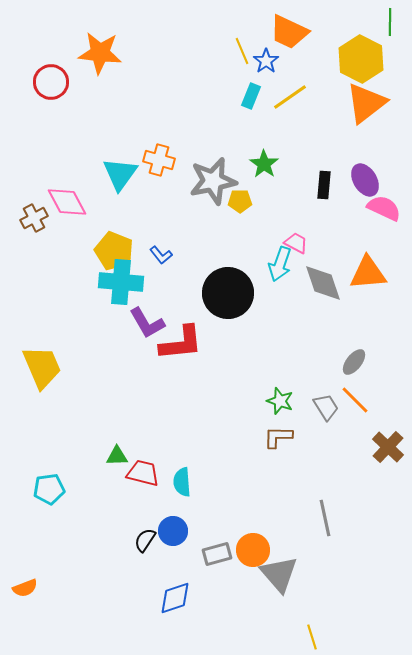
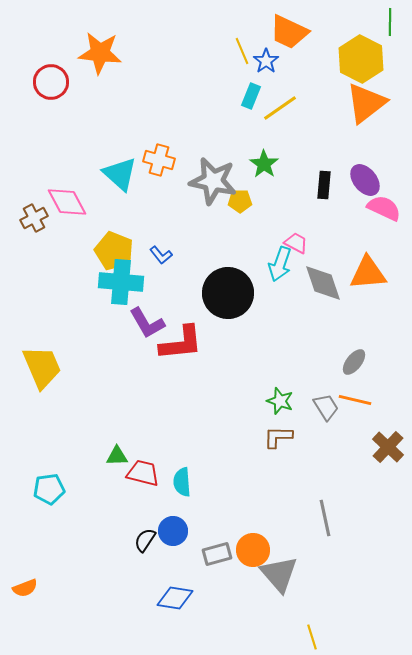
yellow line at (290, 97): moved 10 px left, 11 px down
cyan triangle at (120, 174): rotated 24 degrees counterclockwise
purple ellipse at (365, 180): rotated 8 degrees counterclockwise
gray star at (213, 181): rotated 24 degrees clockwise
orange line at (355, 400): rotated 32 degrees counterclockwise
blue diamond at (175, 598): rotated 27 degrees clockwise
